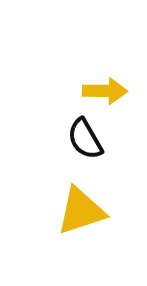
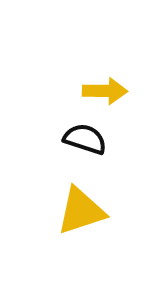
black semicircle: rotated 138 degrees clockwise
